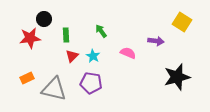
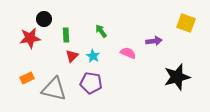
yellow square: moved 4 px right, 1 px down; rotated 12 degrees counterclockwise
purple arrow: moved 2 px left; rotated 14 degrees counterclockwise
